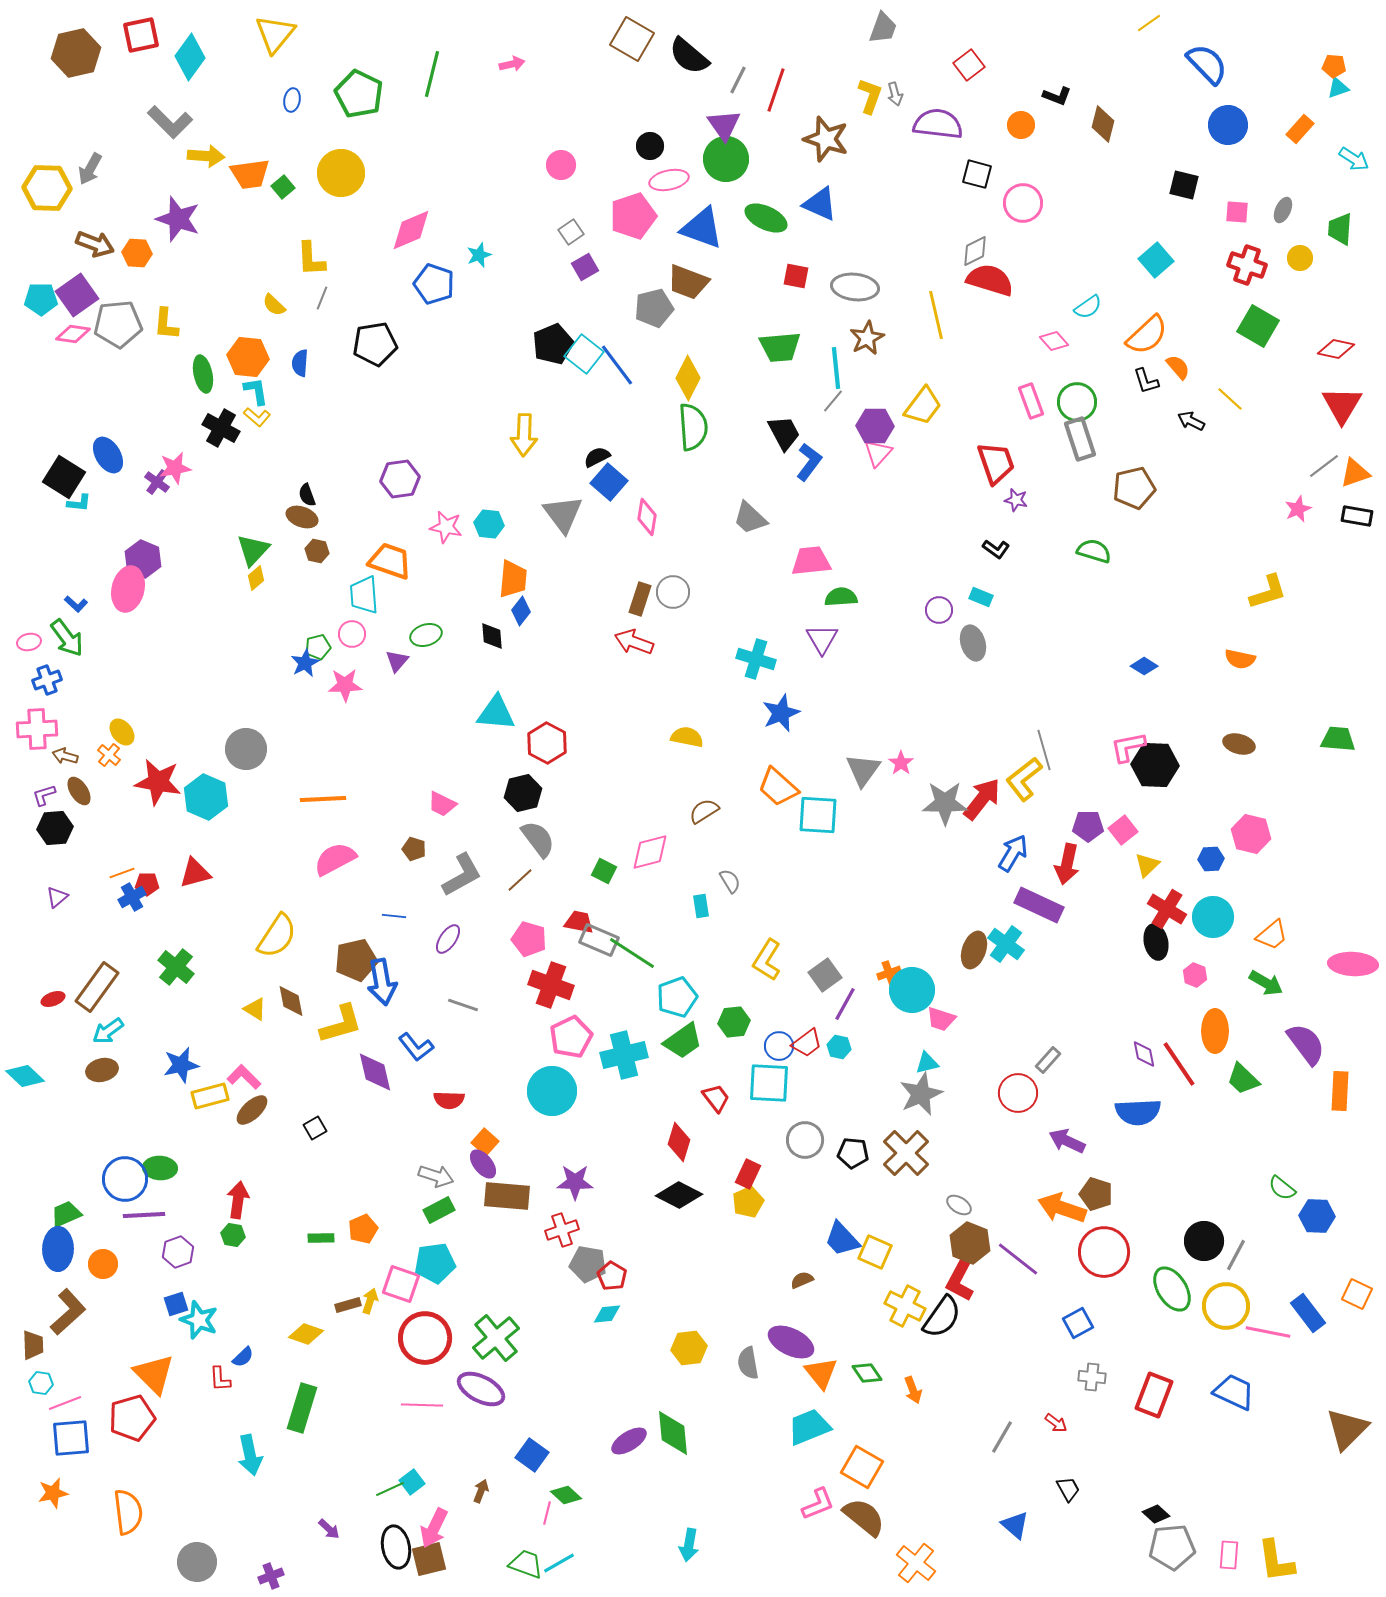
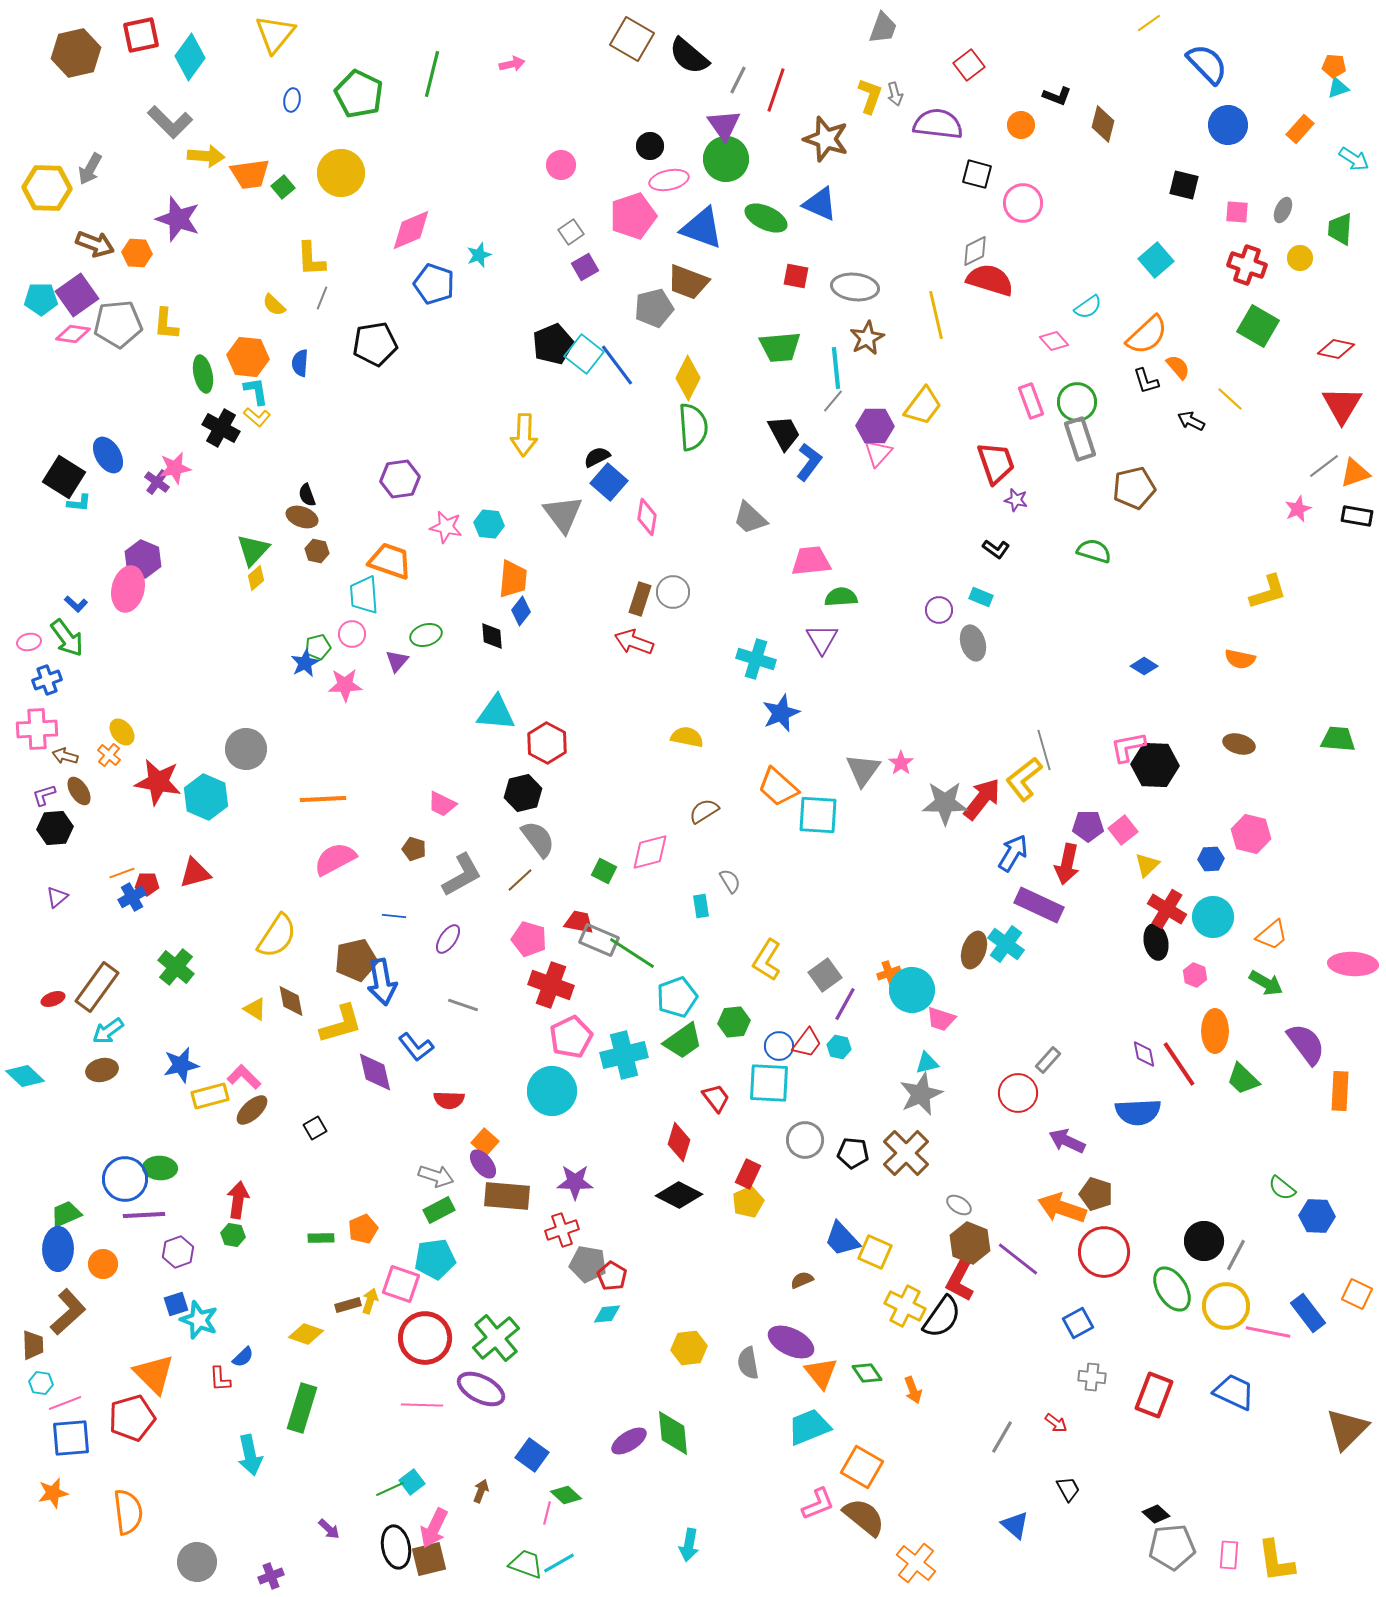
red trapezoid at (807, 1043): rotated 16 degrees counterclockwise
cyan pentagon at (435, 1263): moved 4 px up
